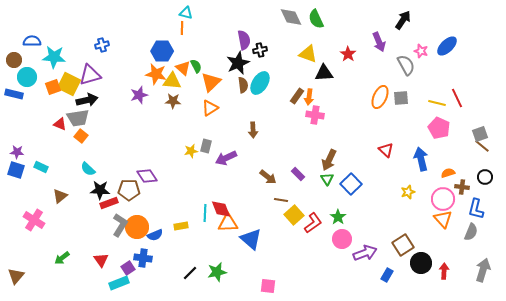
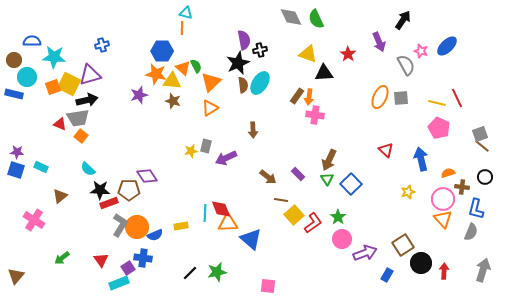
brown star at (173, 101): rotated 14 degrees clockwise
